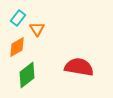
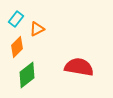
cyan rectangle: moved 2 px left, 1 px down
orange triangle: rotated 35 degrees clockwise
orange diamond: rotated 15 degrees counterclockwise
